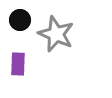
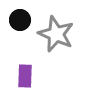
purple rectangle: moved 7 px right, 12 px down
